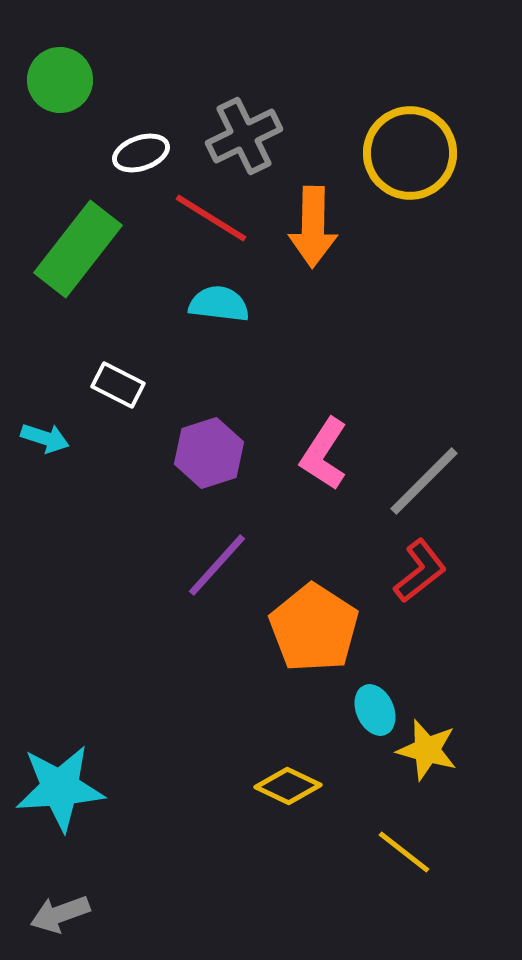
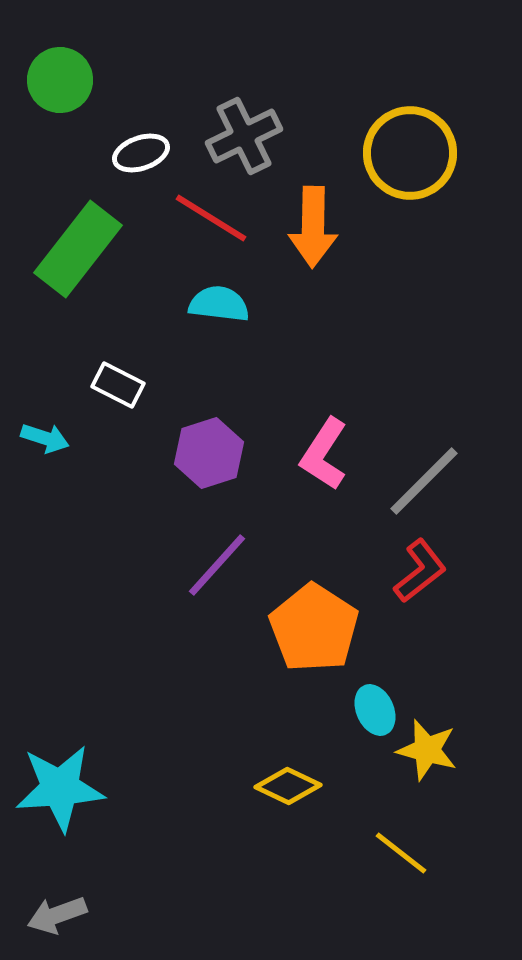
yellow line: moved 3 px left, 1 px down
gray arrow: moved 3 px left, 1 px down
